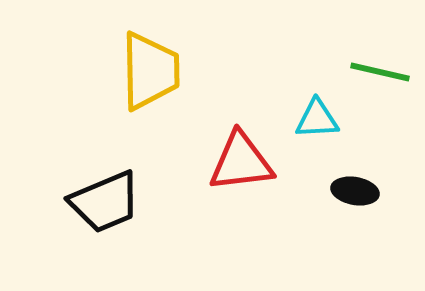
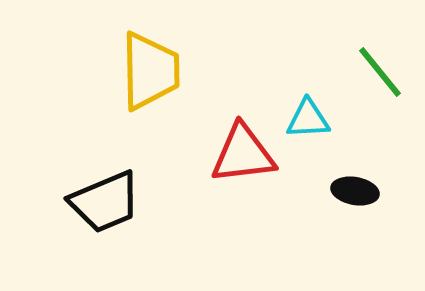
green line: rotated 38 degrees clockwise
cyan triangle: moved 9 px left
red triangle: moved 2 px right, 8 px up
